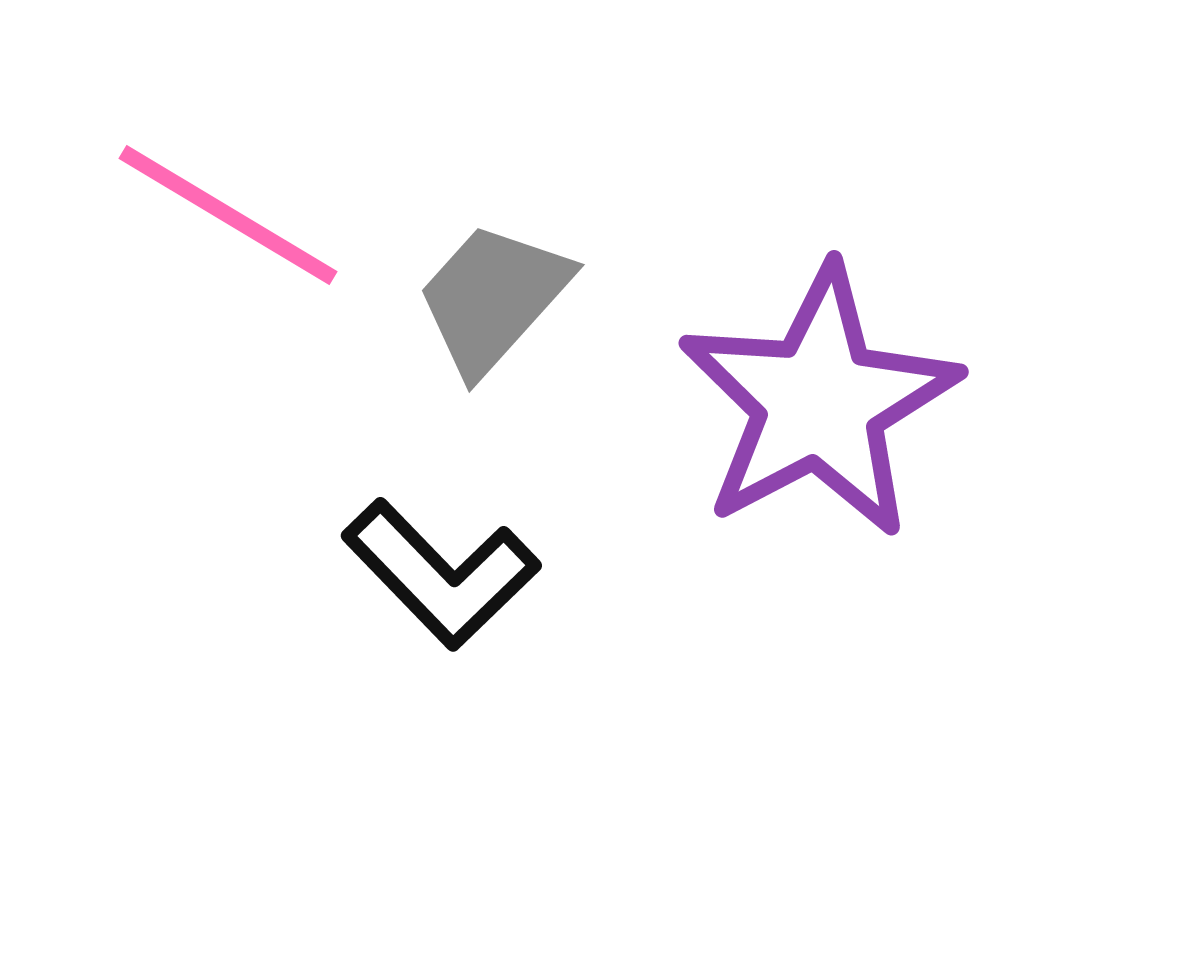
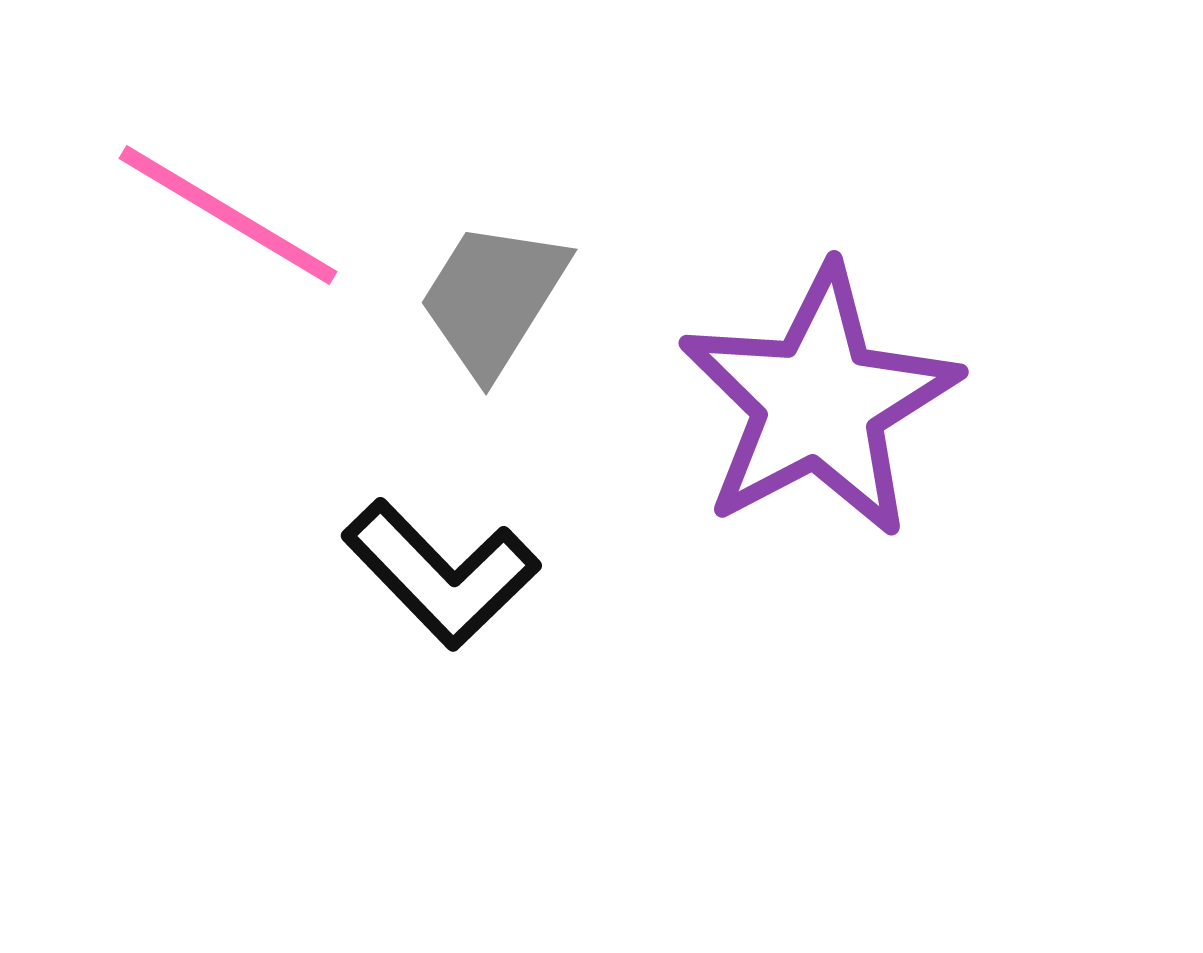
gray trapezoid: rotated 10 degrees counterclockwise
